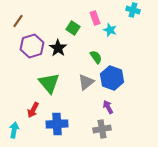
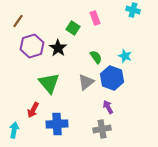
cyan star: moved 15 px right, 26 px down
